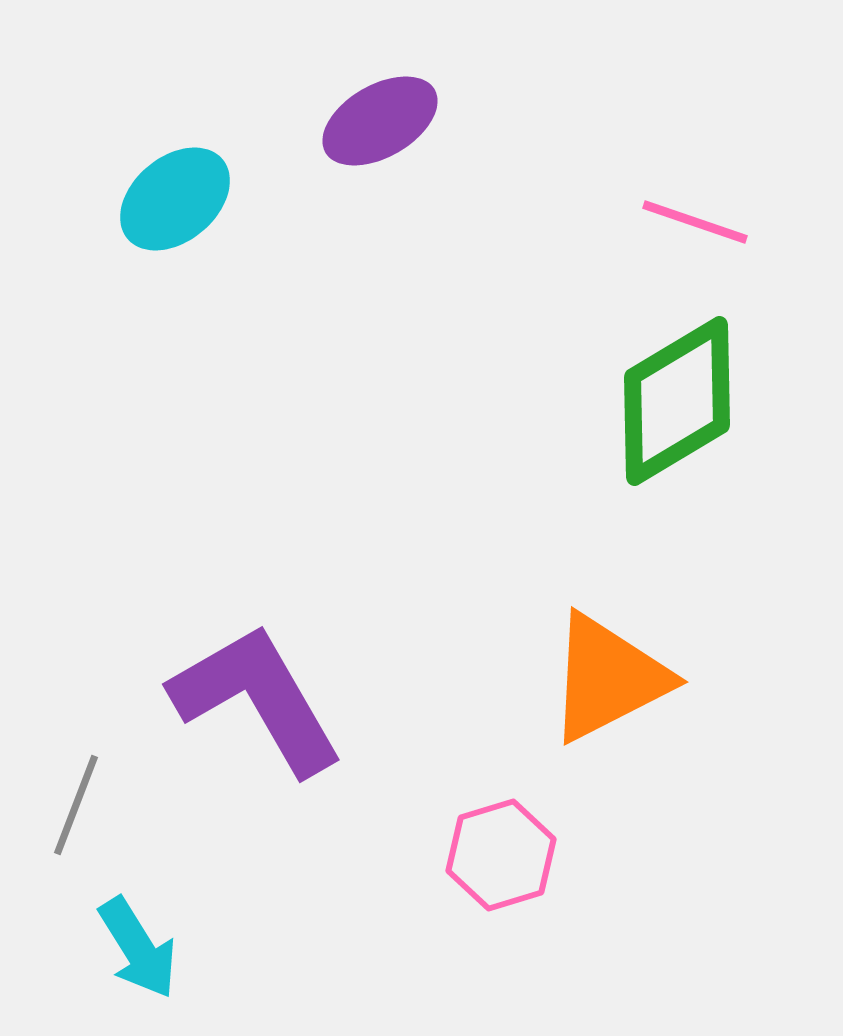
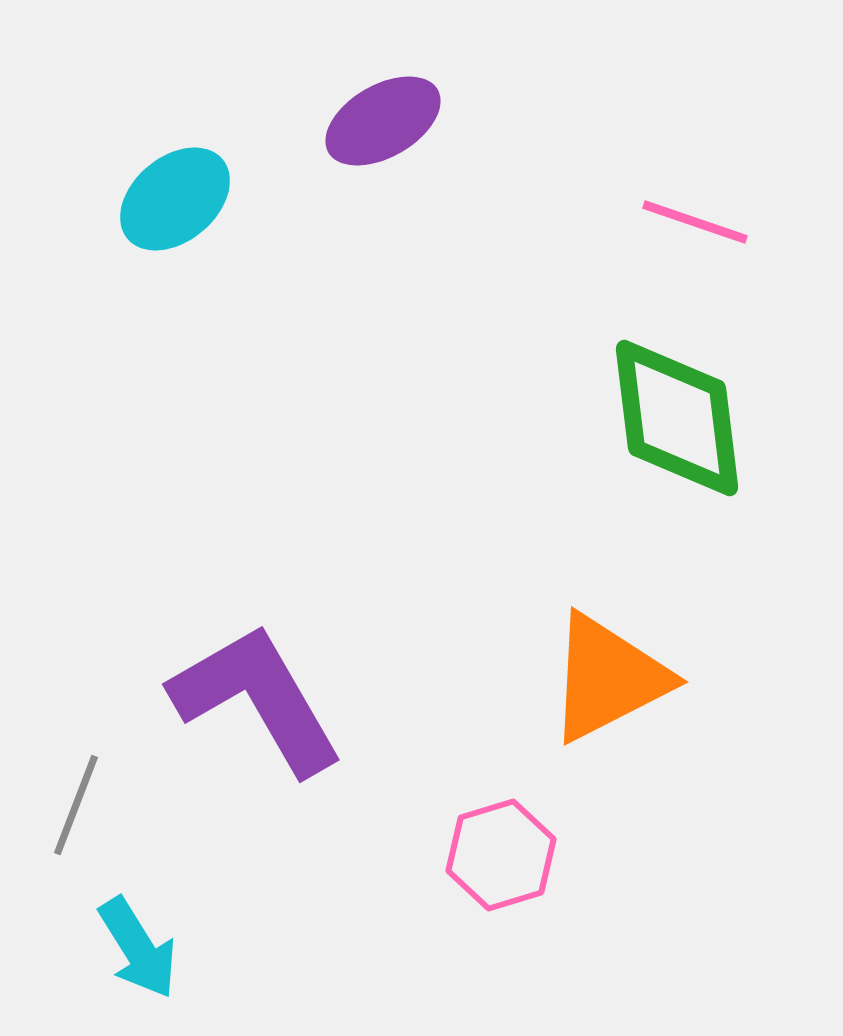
purple ellipse: moved 3 px right
green diamond: moved 17 px down; rotated 66 degrees counterclockwise
